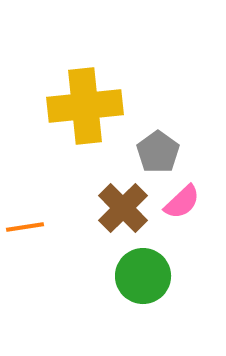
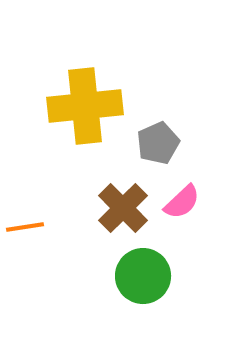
gray pentagon: moved 9 px up; rotated 12 degrees clockwise
